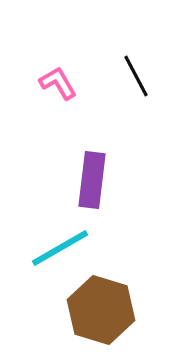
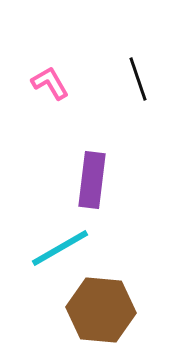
black line: moved 2 px right, 3 px down; rotated 9 degrees clockwise
pink L-shape: moved 8 px left
brown hexagon: rotated 12 degrees counterclockwise
